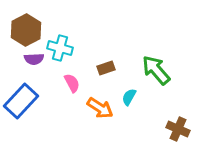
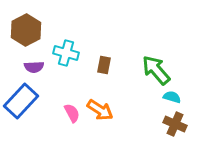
cyan cross: moved 6 px right, 5 px down
purple semicircle: moved 8 px down
brown rectangle: moved 2 px left, 3 px up; rotated 60 degrees counterclockwise
pink semicircle: moved 30 px down
cyan semicircle: moved 43 px right; rotated 78 degrees clockwise
orange arrow: moved 2 px down
brown cross: moved 3 px left, 5 px up
